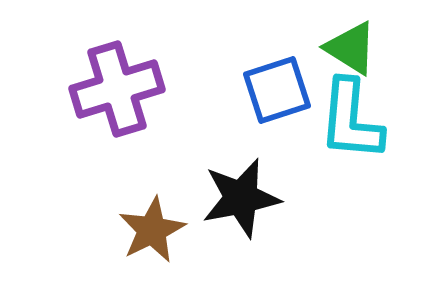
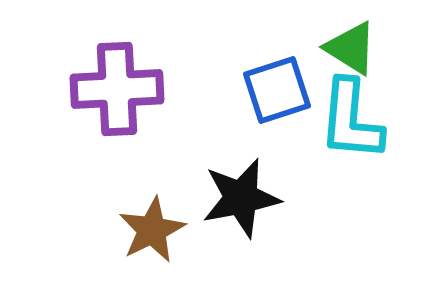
purple cross: rotated 14 degrees clockwise
